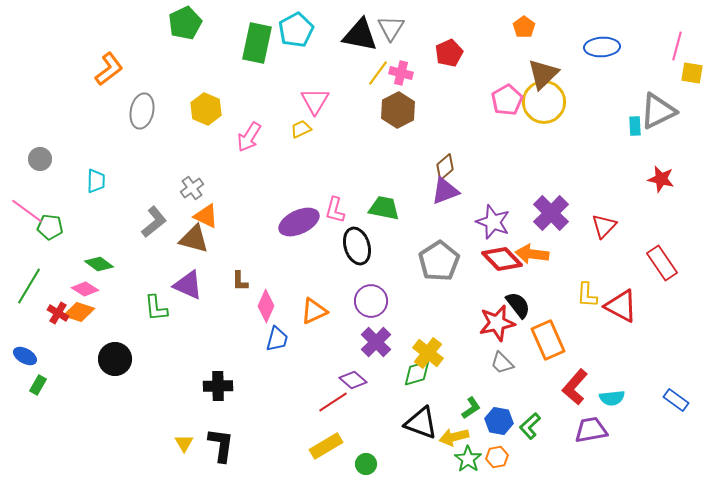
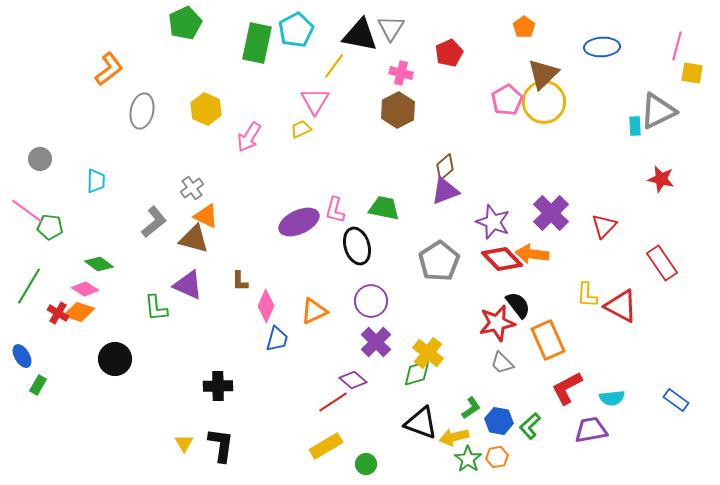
yellow line at (378, 73): moved 44 px left, 7 px up
blue ellipse at (25, 356): moved 3 px left; rotated 30 degrees clockwise
red L-shape at (575, 387): moved 8 px left, 1 px down; rotated 21 degrees clockwise
